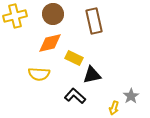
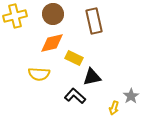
orange diamond: moved 2 px right
black triangle: moved 2 px down
